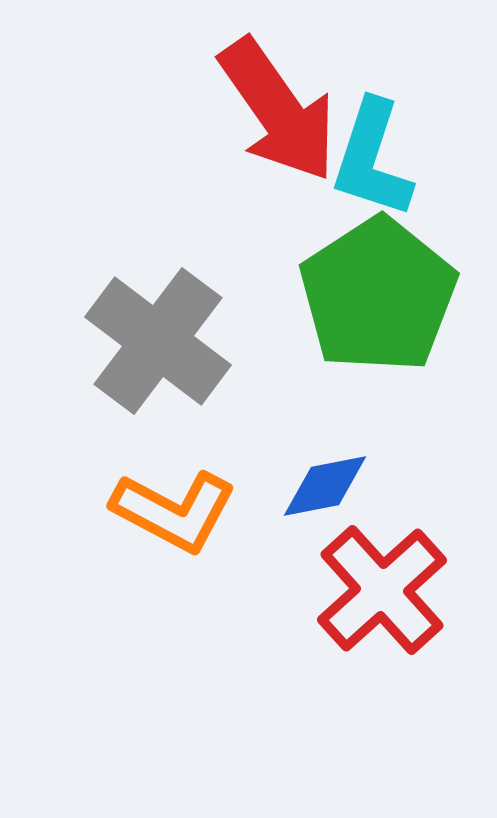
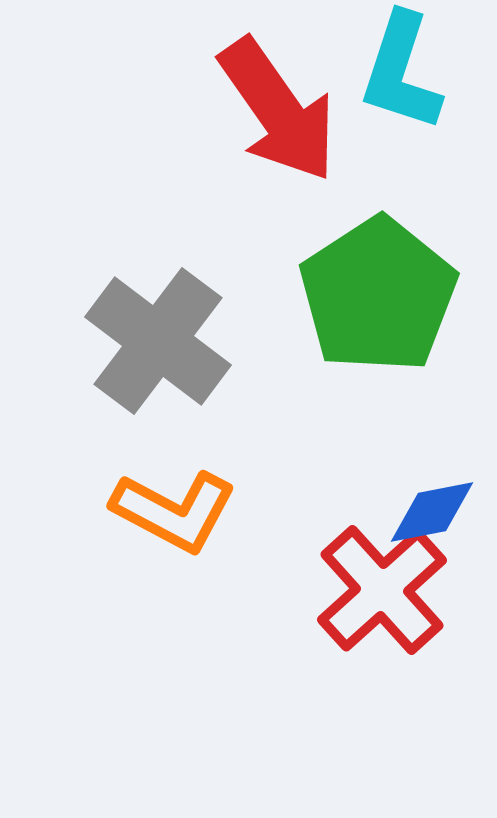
cyan L-shape: moved 29 px right, 87 px up
blue diamond: moved 107 px right, 26 px down
